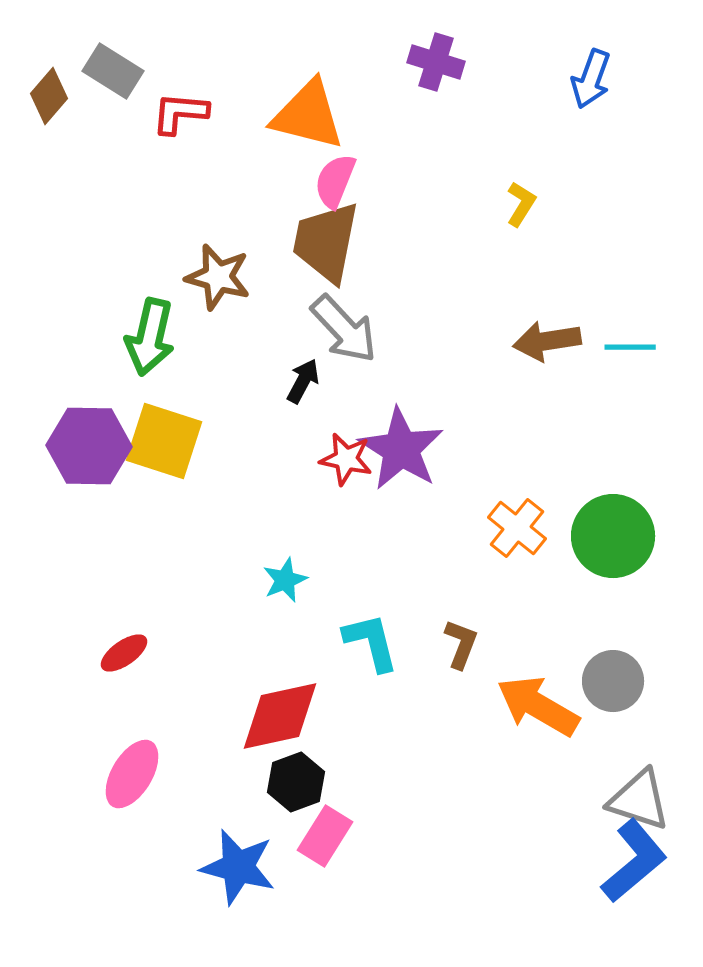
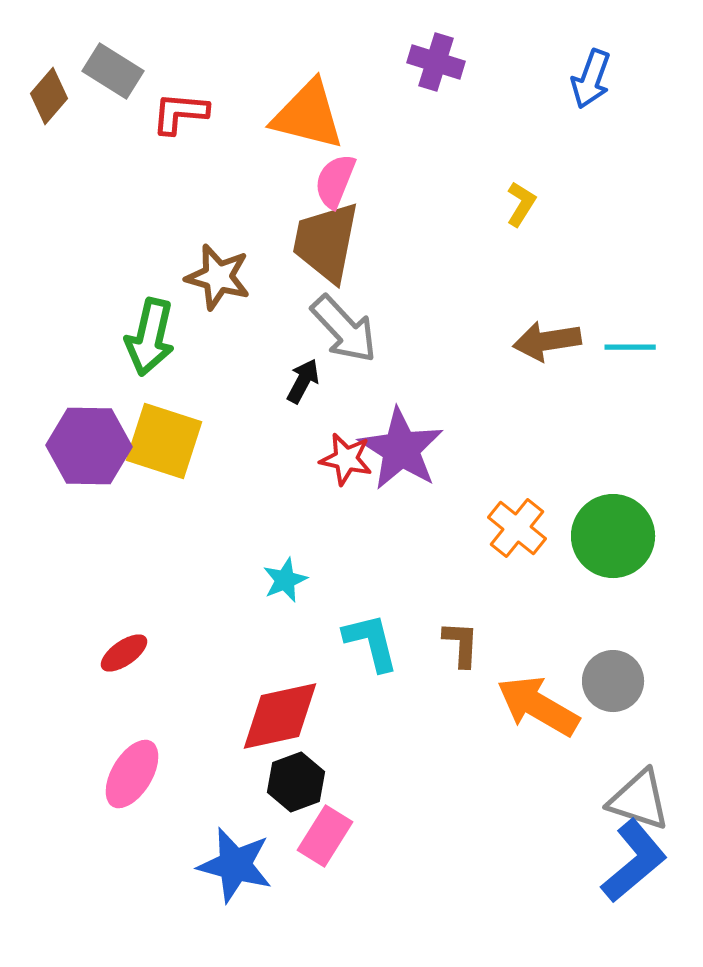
brown L-shape: rotated 18 degrees counterclockwise
blue star: moved 3 px left, 2 px up
